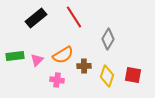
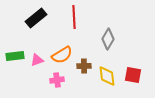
red line: rotated 30 degrees clockwise
orange semicircle: moved 1 px left
pink triangle: rotated 24 degrees clockwise
yellow diamond: rotated 25 degrees counterclockwise
pink cross: rotated 16 degrees counterclockwise
